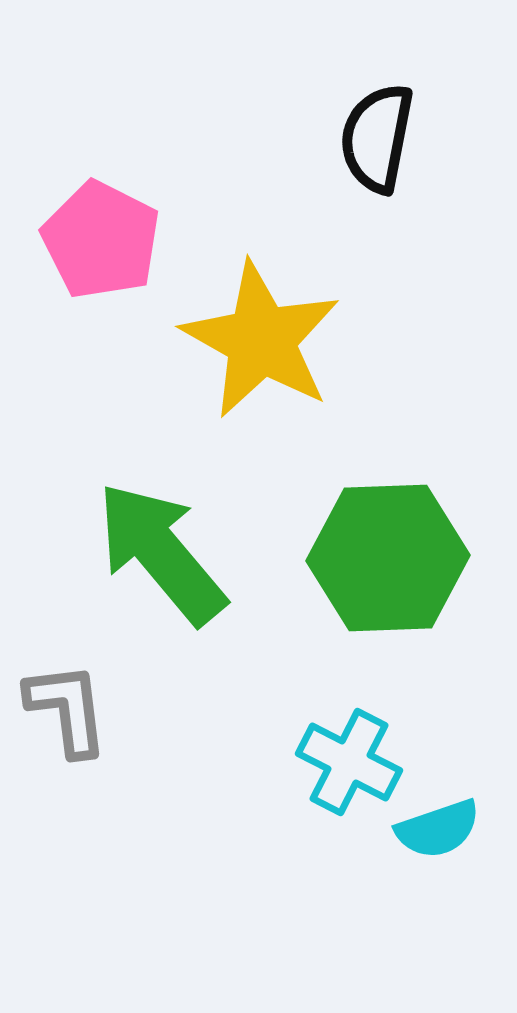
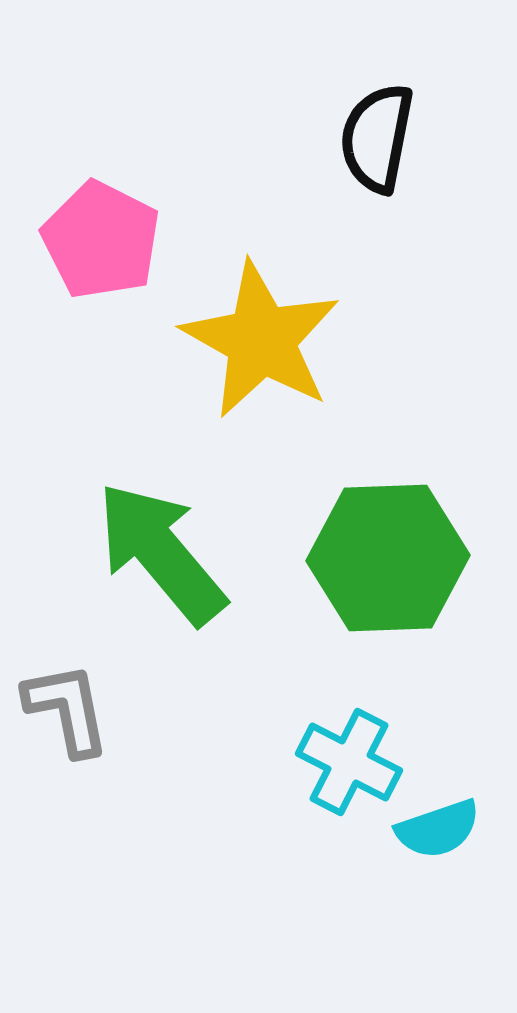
gray L-shape: rotated 4 degrees counterclockwise
